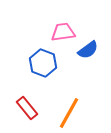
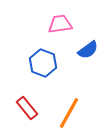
pink trapezoid: moved 3 px left, 8 px up
